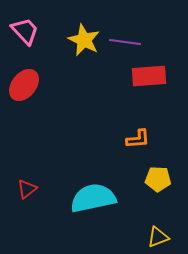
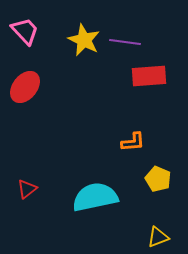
red ellipse: moved 1 px right, 2 px down
orange L-shape: moved 5 px left, 3 px down
yellow pentagon: rotated 20 degrees clockwise
cyan semicircle: moved 2 px right, 1 px up
